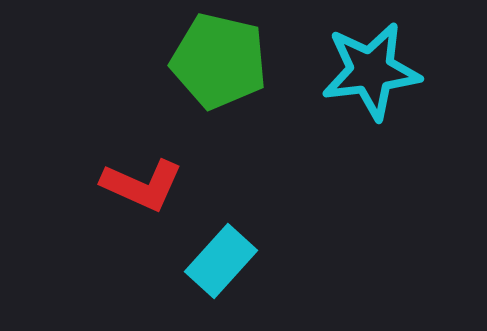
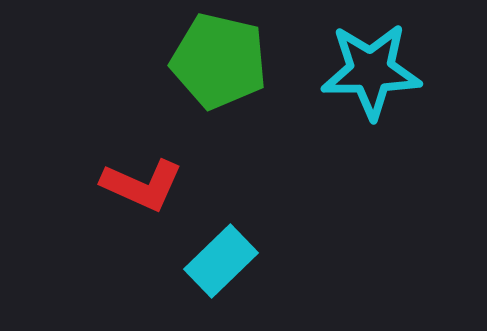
cyan star: rotated 6 degrees clockwise
cyan rectangle: rotated 4 degrees clockwise
